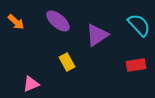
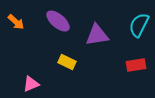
cyan semicircle: rotated 110 degrees counterclockwise
purple triangle: rotated 25 degrees clockwise
yellow rectangle: rotated 36 degrees counterclockwise
